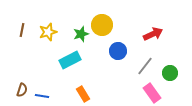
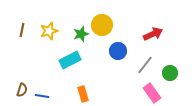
yellow star: moved 1 px right, 1 px up
gray line: moved 1 px up
orange rectangle: rotated 14 degrees clockwise
